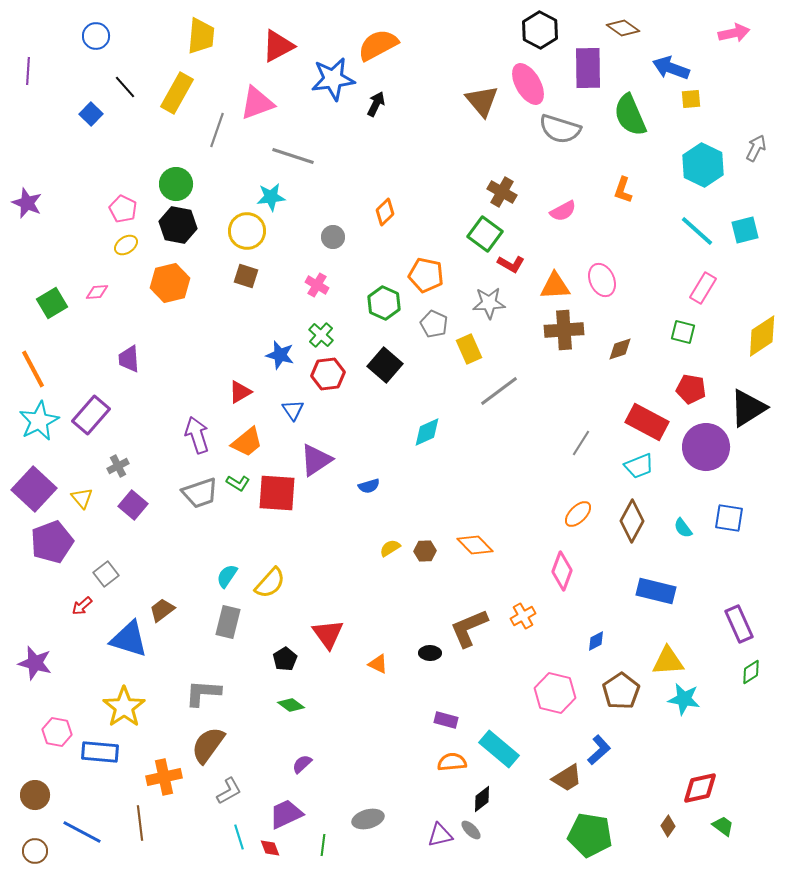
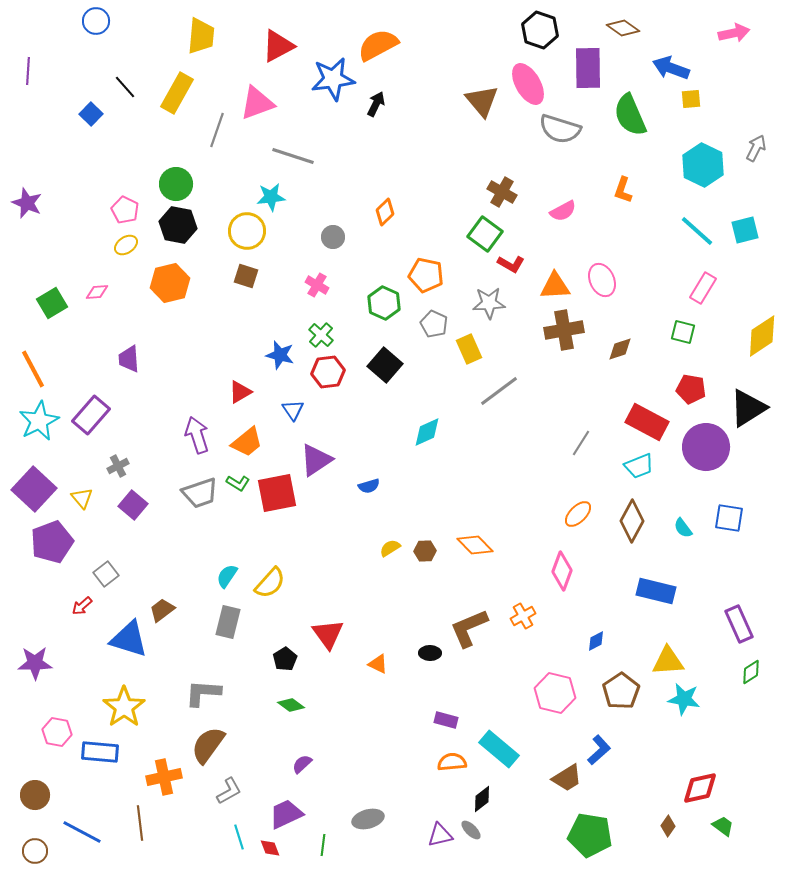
black hexagon at (540, 30): rotated 9 degrees counterclockwise
blue circle at (96, 36): moved 15 px up
pink pentagon at (123, 209): moved 2 px right, 1 px down
brown cross at (564, 330): rotated 6 degrees counterclockwise
red hexagon at (328, 374): moved 2 px up
red square at (277, 493): rotated 15 degrees counterclockwise
purple star at (35, 663): rotated 16 degrees counterclockwise
